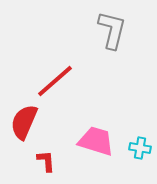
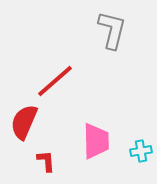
pink trapezoid: rotated 72 degrees clockwise
cyan cross: moved 1 px right, 3 px down; rotated 20 degrees counterclockwise
